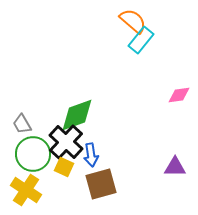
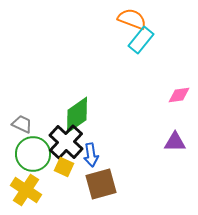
orange semicircle: moved 1 px left, 2 px up; rotated 20 degrees counterclockwise
green diamond: rotated 15 degrees counterclockwise
gray trapezoid: rotated 145 degrees clockwise
purple triangle: moved 25 px up
